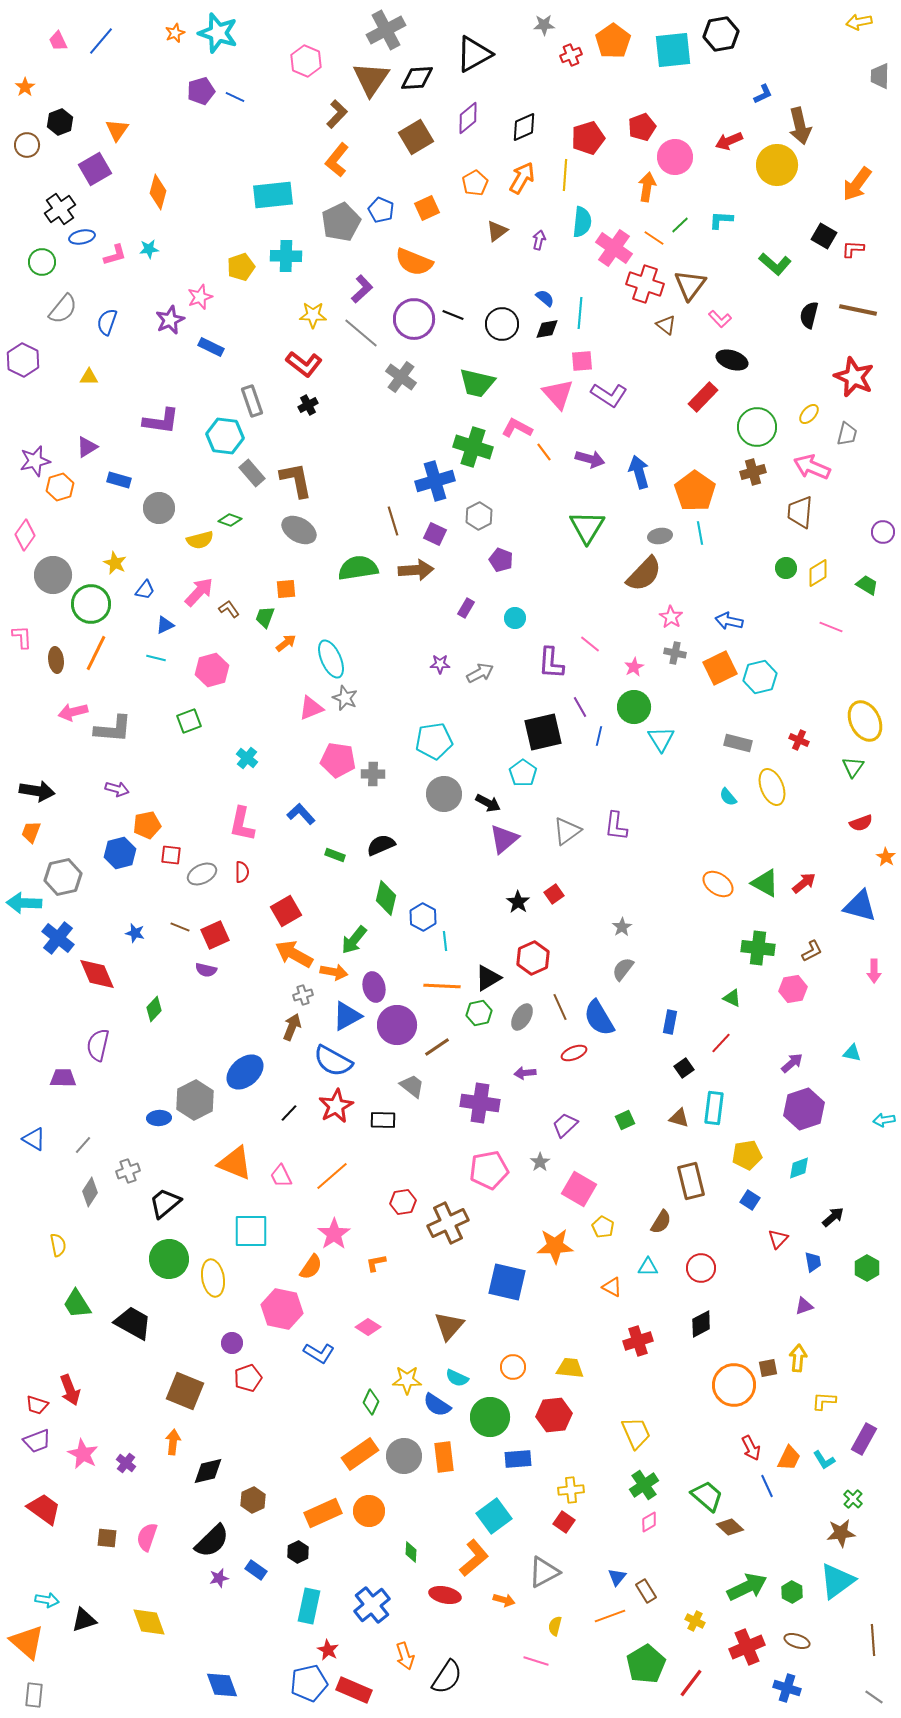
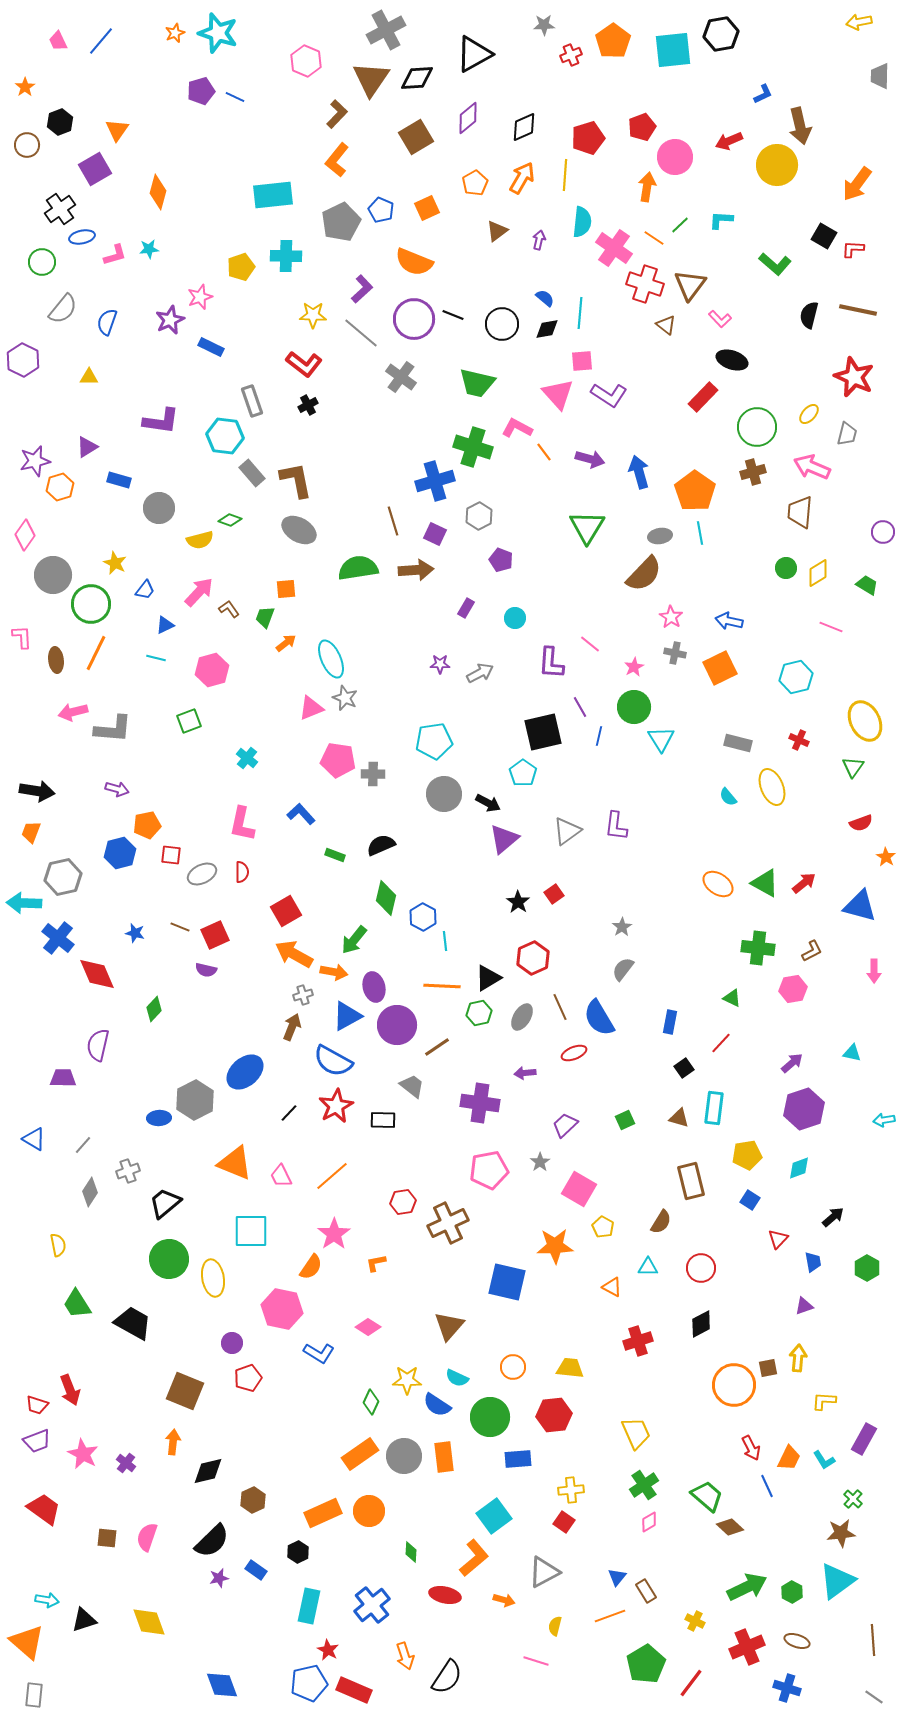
cyan hexagon at (760, 677): moved 36 px right
